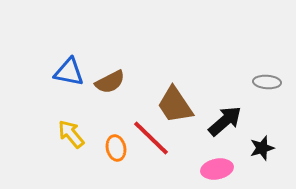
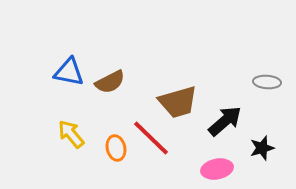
brown trapezoid: moved 3 px right, 3 px up; rotated 72 degrees counterclockwise
